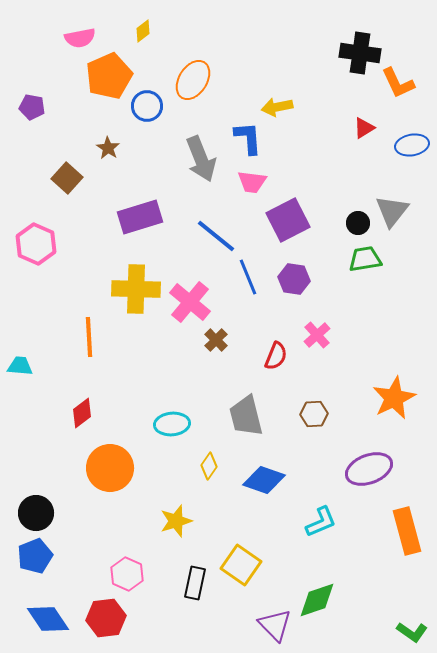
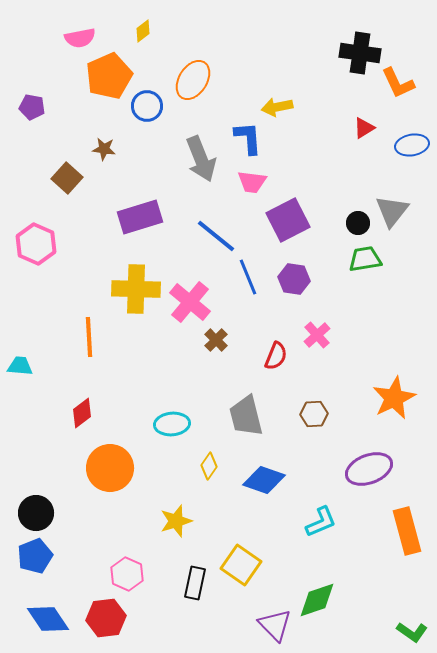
brown star at (108, 148): moved 4 px left, 1 px down; rotated 25 degrees counterclockwise
